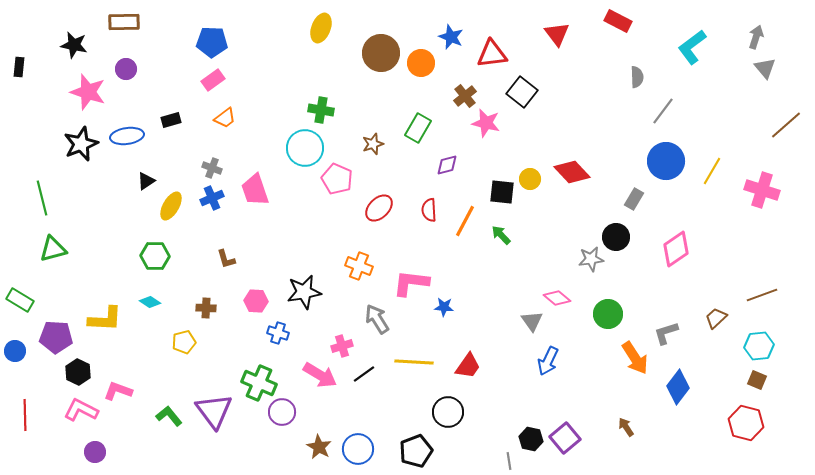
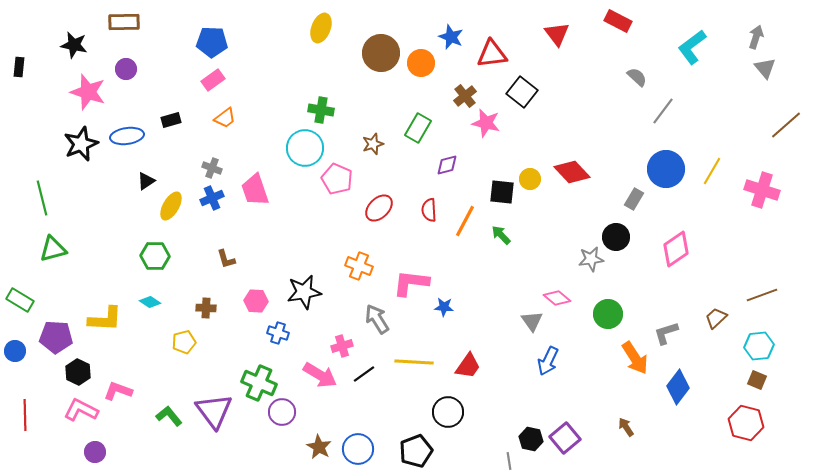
gray semicircle at (637, 77): rotated 45 degrees counterclockwise
blue circle at (666, 161): moved 8 px down
